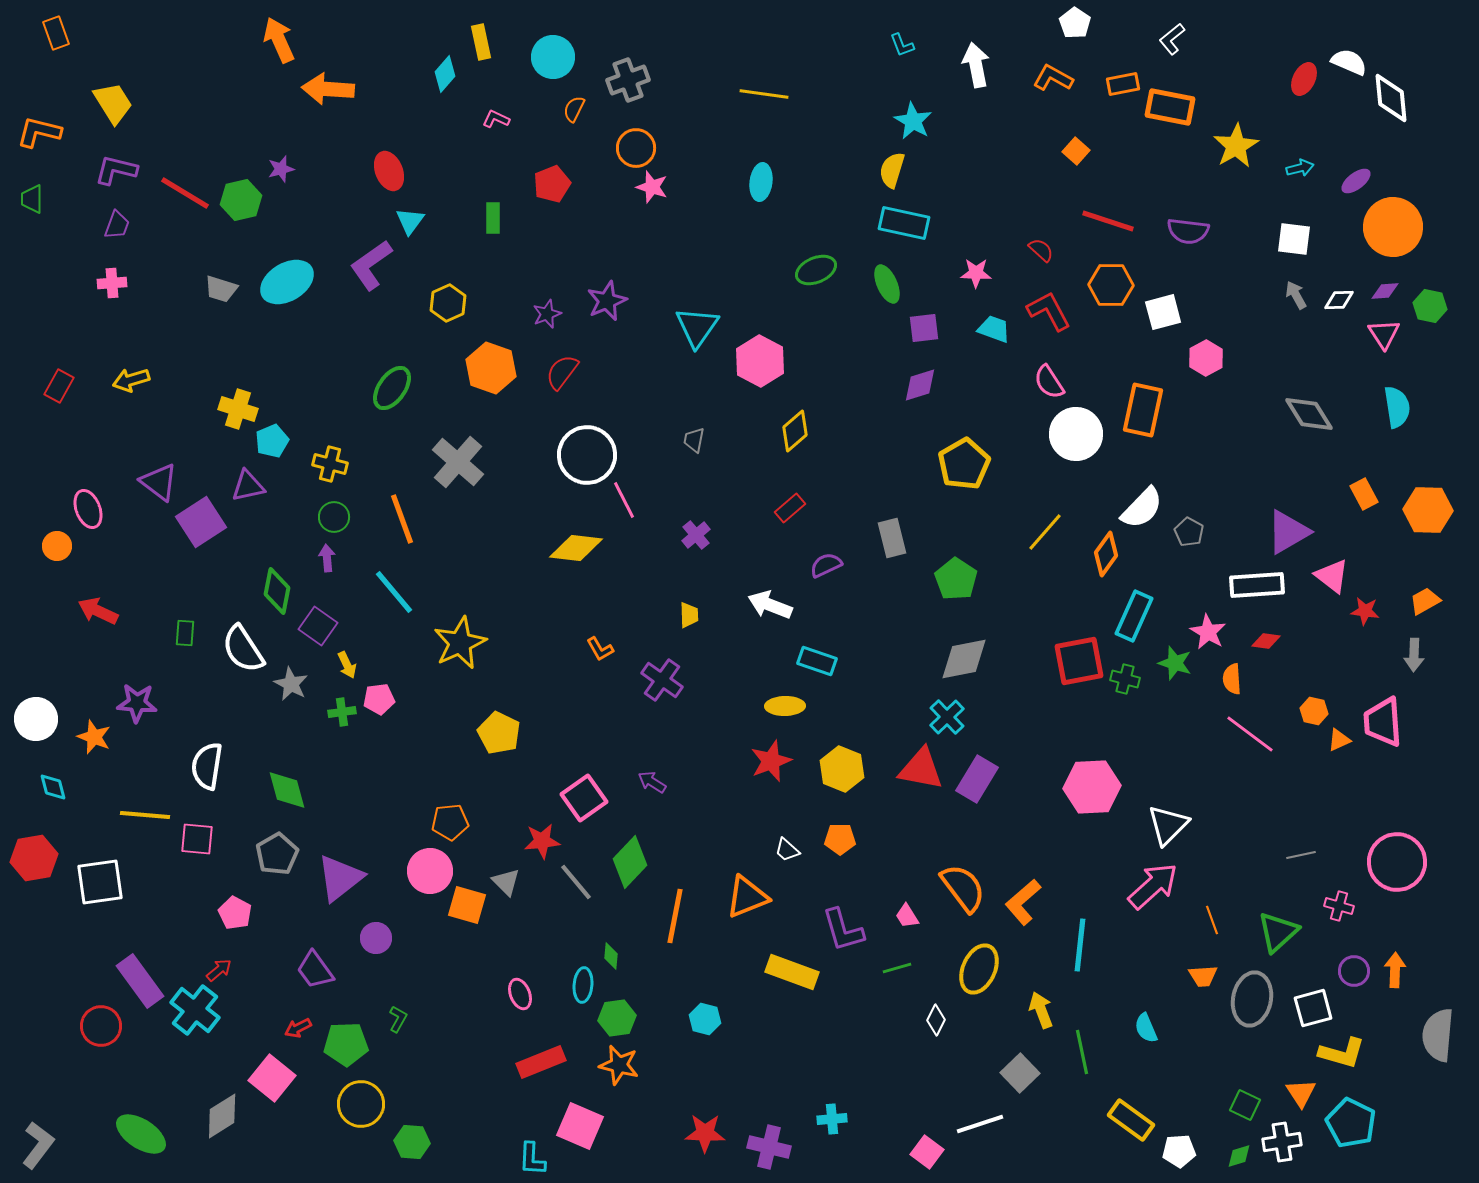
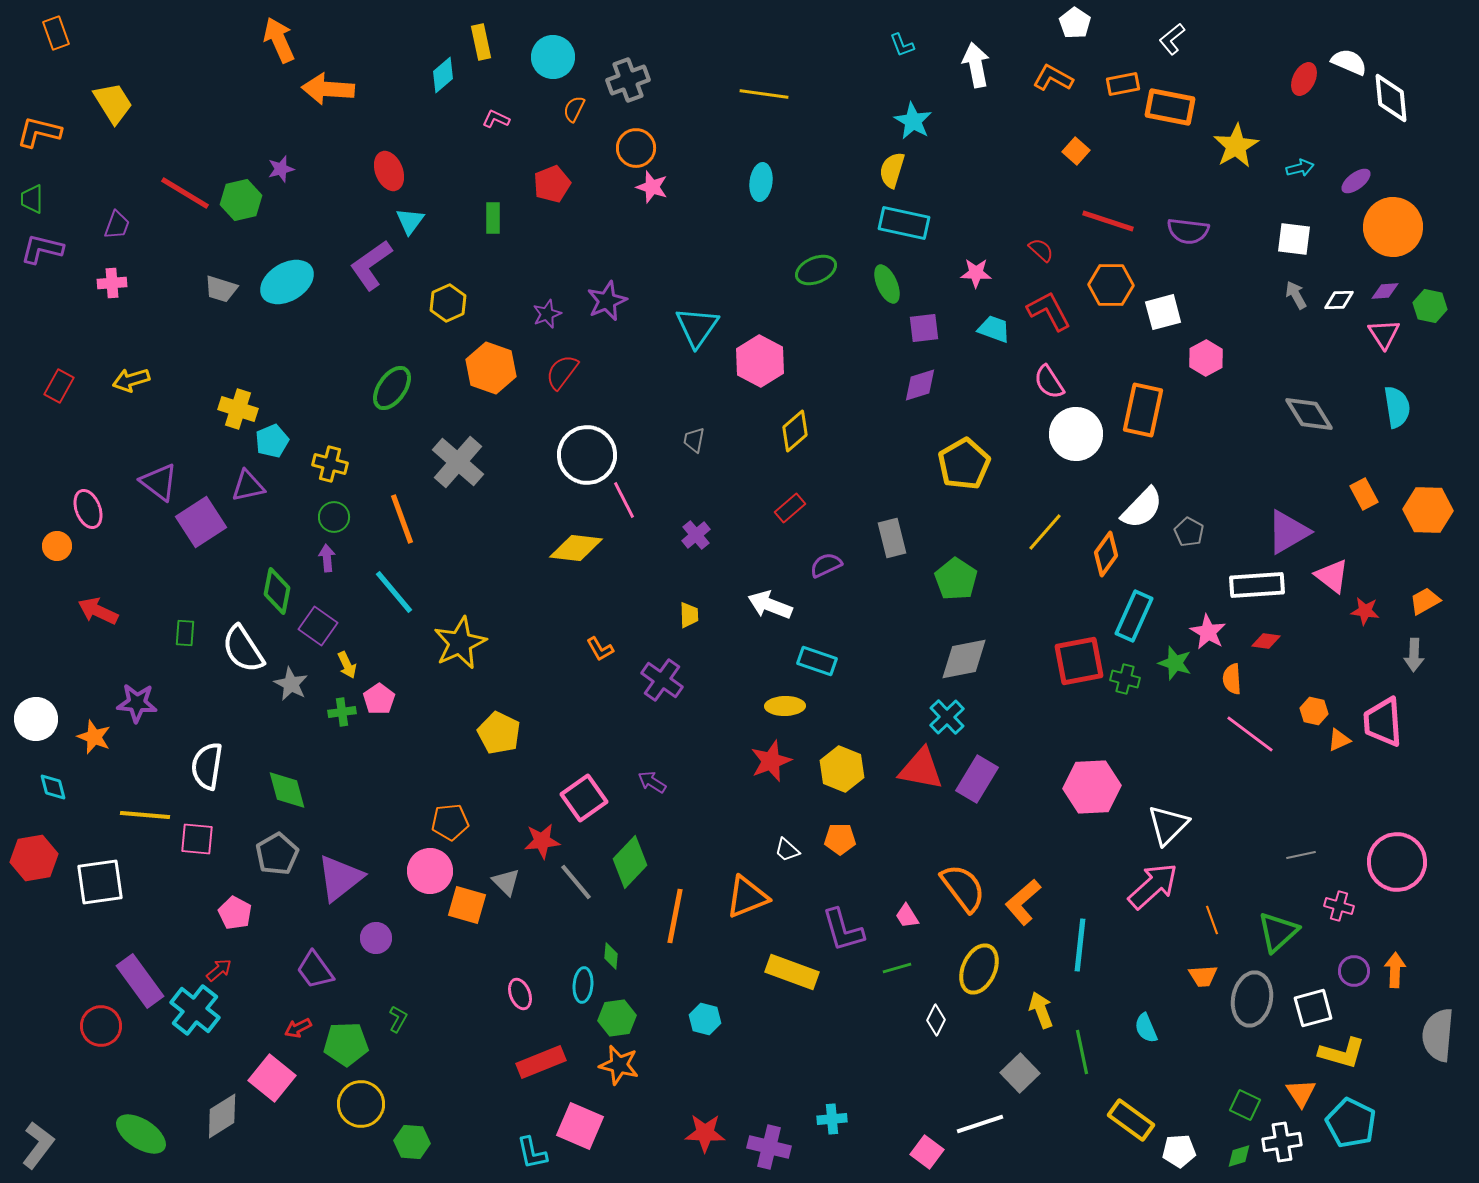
cyan diamond at (445, 74): moved 2 px left, 1 px down; rotated 9 degrees clockwise
purple L-shape at (116, 170): moved 74 px left, 79 px down
pink pentagon at (379, 699): rotated 28 degrees counterclockwise
cyan L-shape at (532, 1159): moved 6 px up; rotated 15 degrees counterclockwise
